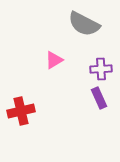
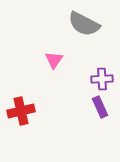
pink triangle: rotated 24 degrees counterclockwise
purple cross: moved 1 px right, 10 px down
purple rectangle: moved 1 px right, 9 px down
